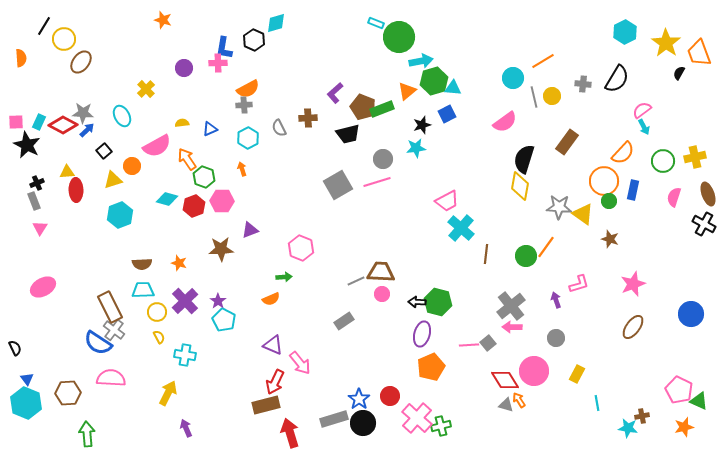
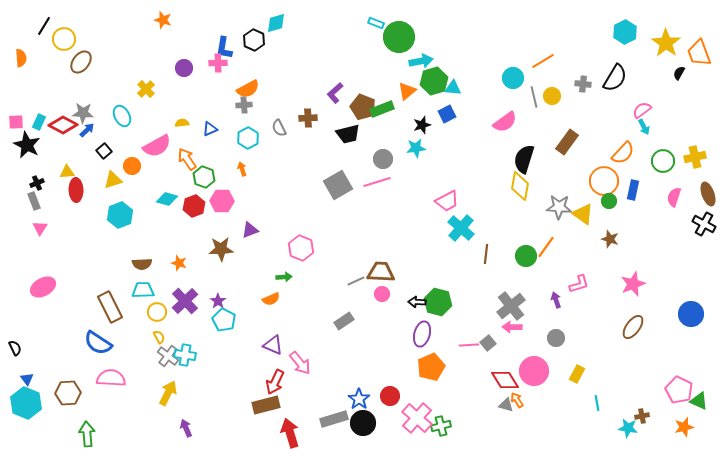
black semicircle at (617, 79): moved 2 px left, 1 px up
gray cross at (114, 330): moved 54 px right, 26 px down
orange arrow at (519, 400): moved 2 px left
